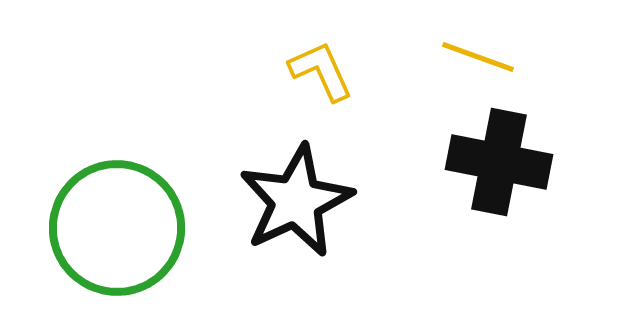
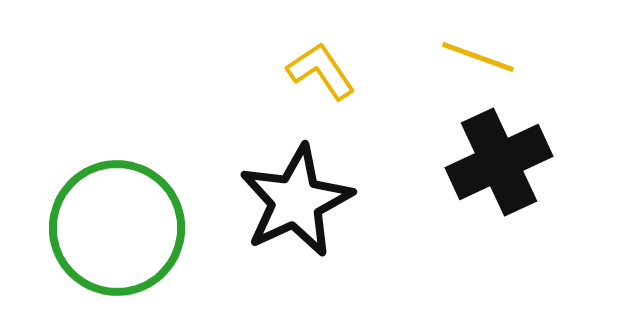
yellow L-shape: rotated 10 degrees counterclockwise
black cross: rotated 36 degrees counterclockwise
